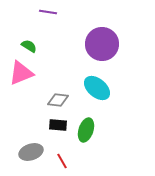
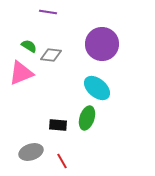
gray diamond: moved 7 px left, 45 px up
green ellipse: moved 1 px right, 12 px up
